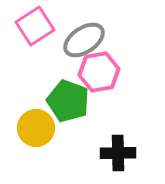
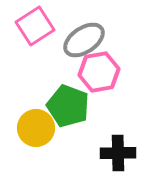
green pentagon: moved 5 px down
